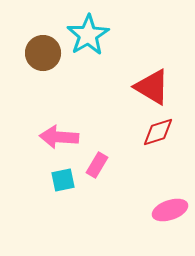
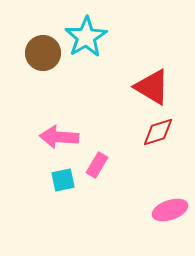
cyan star: moved 2 px left, 2 px down
